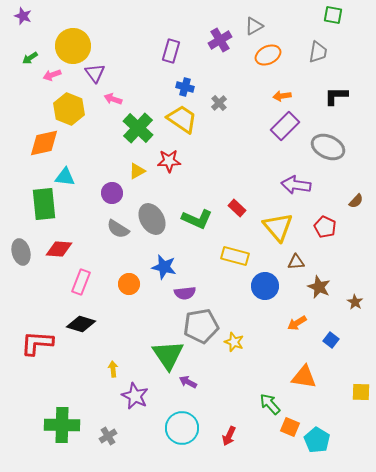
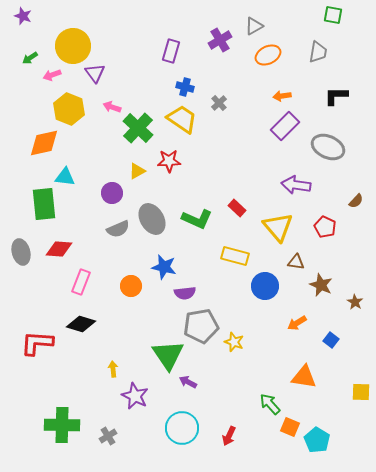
pink arrow at (113, 99): moved 1 px left, 8 px down
gray semicircle at (118, 229): rotated 55 degrees counterclockwise
brown triangle at (296, 262): rotated 12 degrees clockwise
orange circle at (129, 284): moved 2 px right, 2 px down
brown star at (319, 287): moved 2 px right, 2 px up
